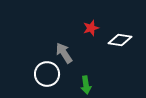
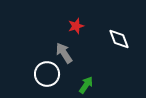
red star: moved 15 px left, 2 px up
white diamond: moved 1 px left, 1 px up; rotated 60 degrees clockwise
green arrow: rotated 138 degrees counterclockwise
